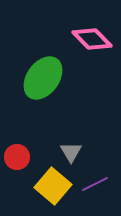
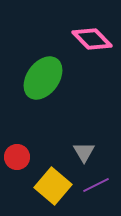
gray triangle: moved 13 px right
purple line: moved 1 px right, 1 px down
